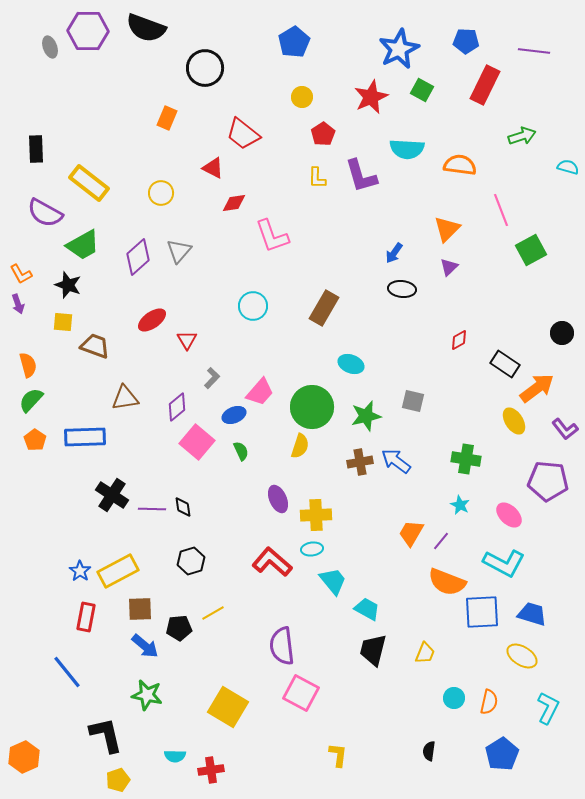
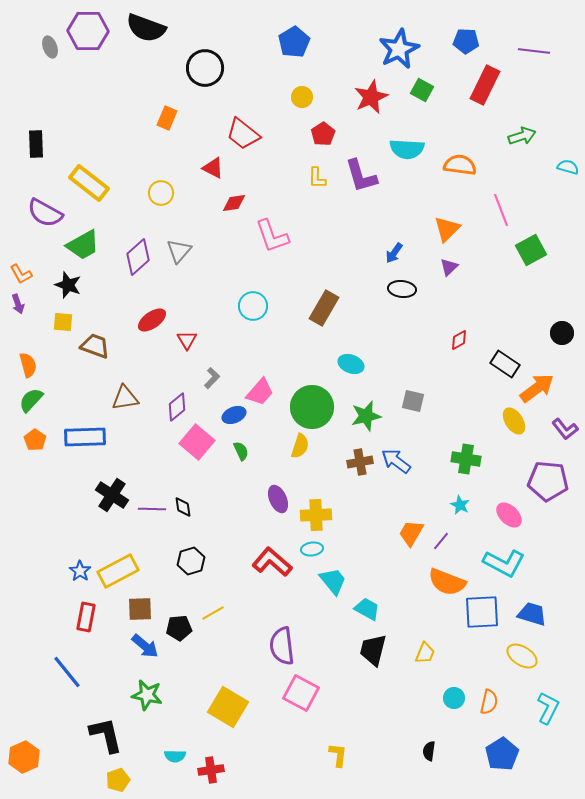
black rectangle at (36, 149): moved 5 px up
